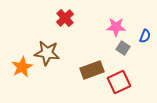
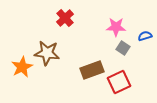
blue semicircle: rotated 128 degrees counterclockwise
